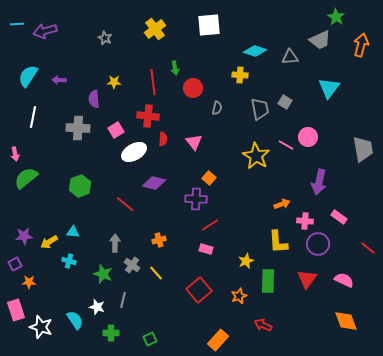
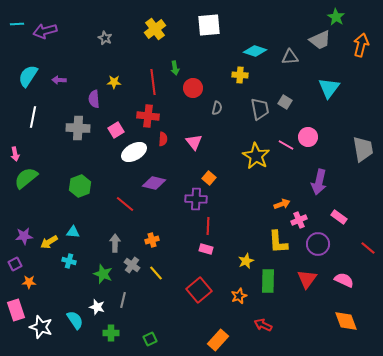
pink cross at (305, 221): moved 6 px left, 1 px up; rotated 28 degrees counterclockwise
red line at (210, 225): moved 2 px left, 1 px down; rotated 54 degrees counterclockwise
orange cross at (159, 240): moved 7 px left
